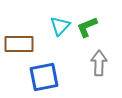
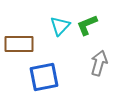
green L-shape: moved 2 px up
gray arrow: rotated 15 degrees clockwise
